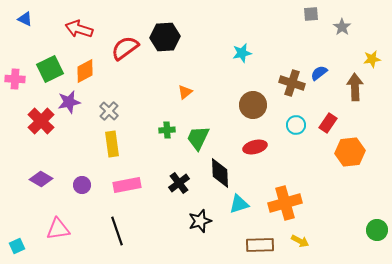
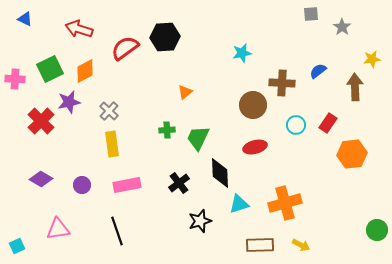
blue semicircle: moved 1 px left, 2 px up
brown cross: moved 10 px left; rotated 15 degrees counterclockwise
orange hexagon: moved 2 px right, 2 px down
yellow arrow: moved 1 px right, 4 px down
